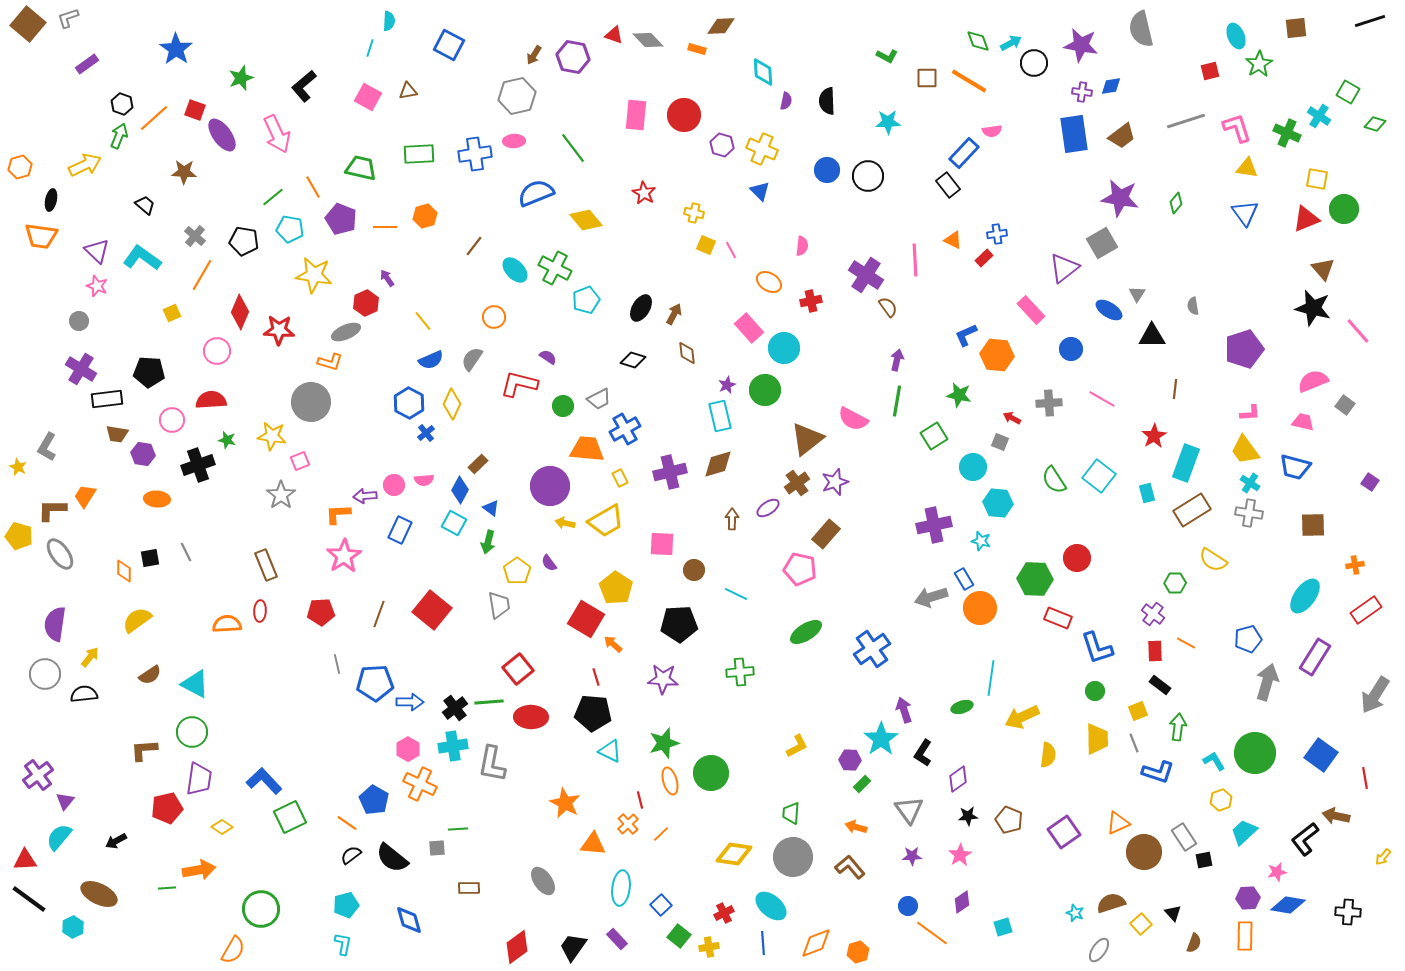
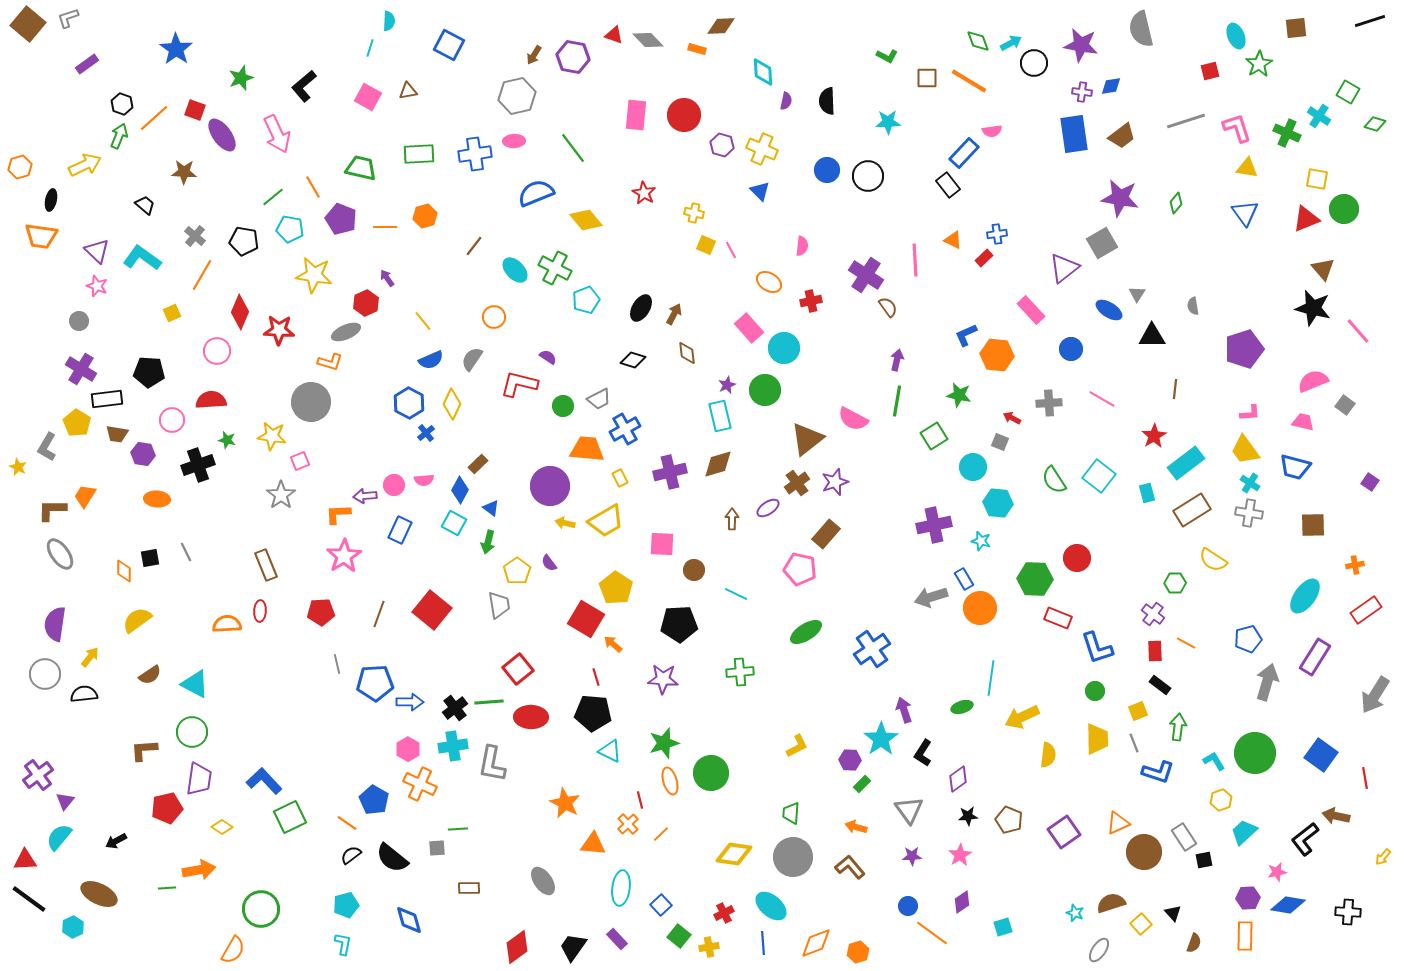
cyan rectangle at (1186, 463): rotated 33 degrees clockwise
yellow pentagon at (19, 536): moved 58 px right, 113 px up; rotated 16 degrees clockwise
